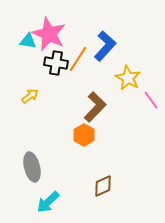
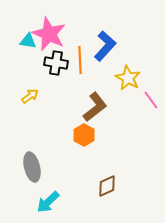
orange line: moved 2 px right, 1 px down; rotated 36 degrees counterclockwise
brown L-shape: rotated 8 degrees clockwise
brown diamond: moved 4 px right
